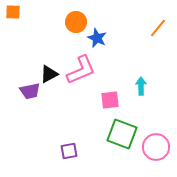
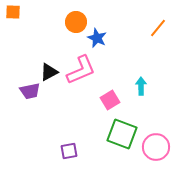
black triangle: moved 2 px up
pink square: rotated 24 degrees counterclockwise
